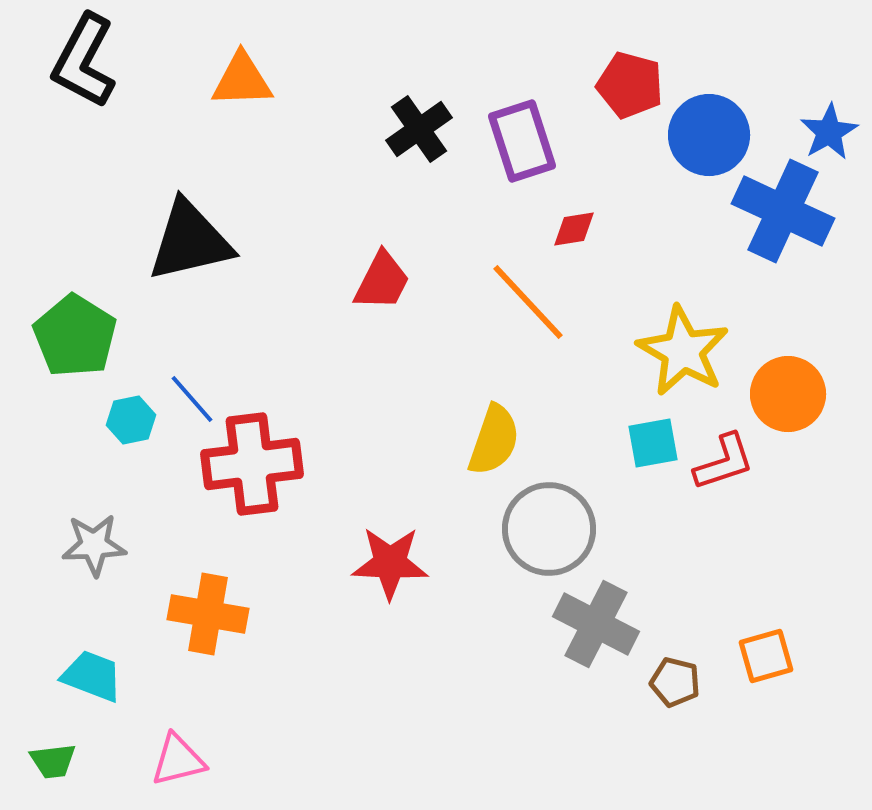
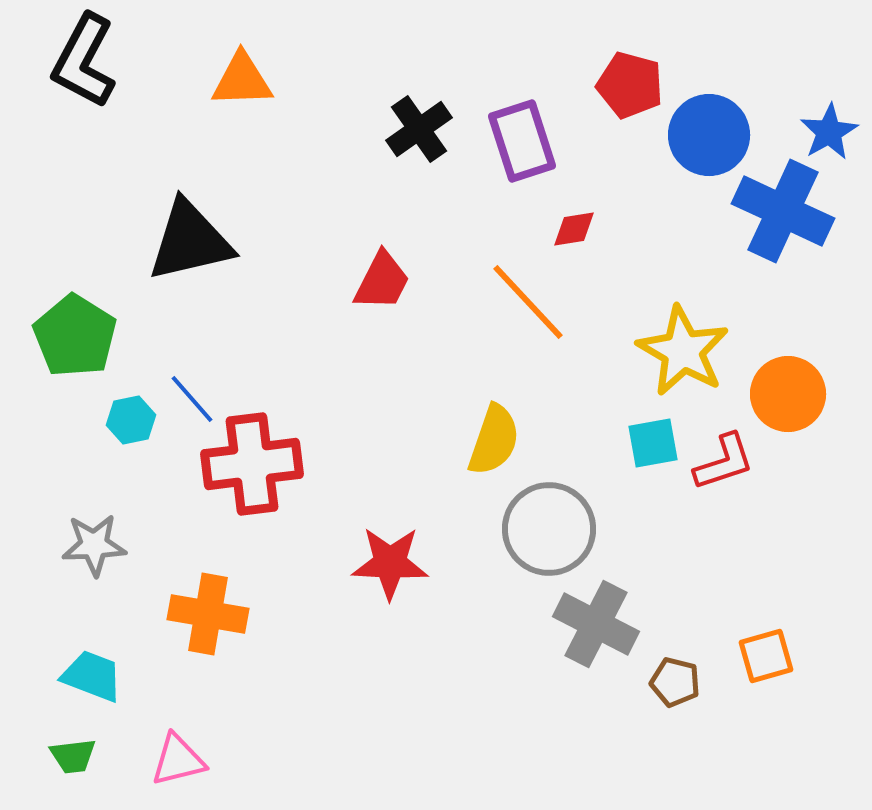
green trapezoid: moved 20 px right, 5 px up
